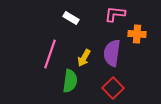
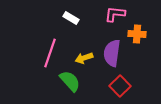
pink line: moved 1 px up
yellow arrow: rotated 42 degrees clockwise
green semicircle: rotated 50 degrees counterclockwise
red square: moved 7 px right, 2 px up
